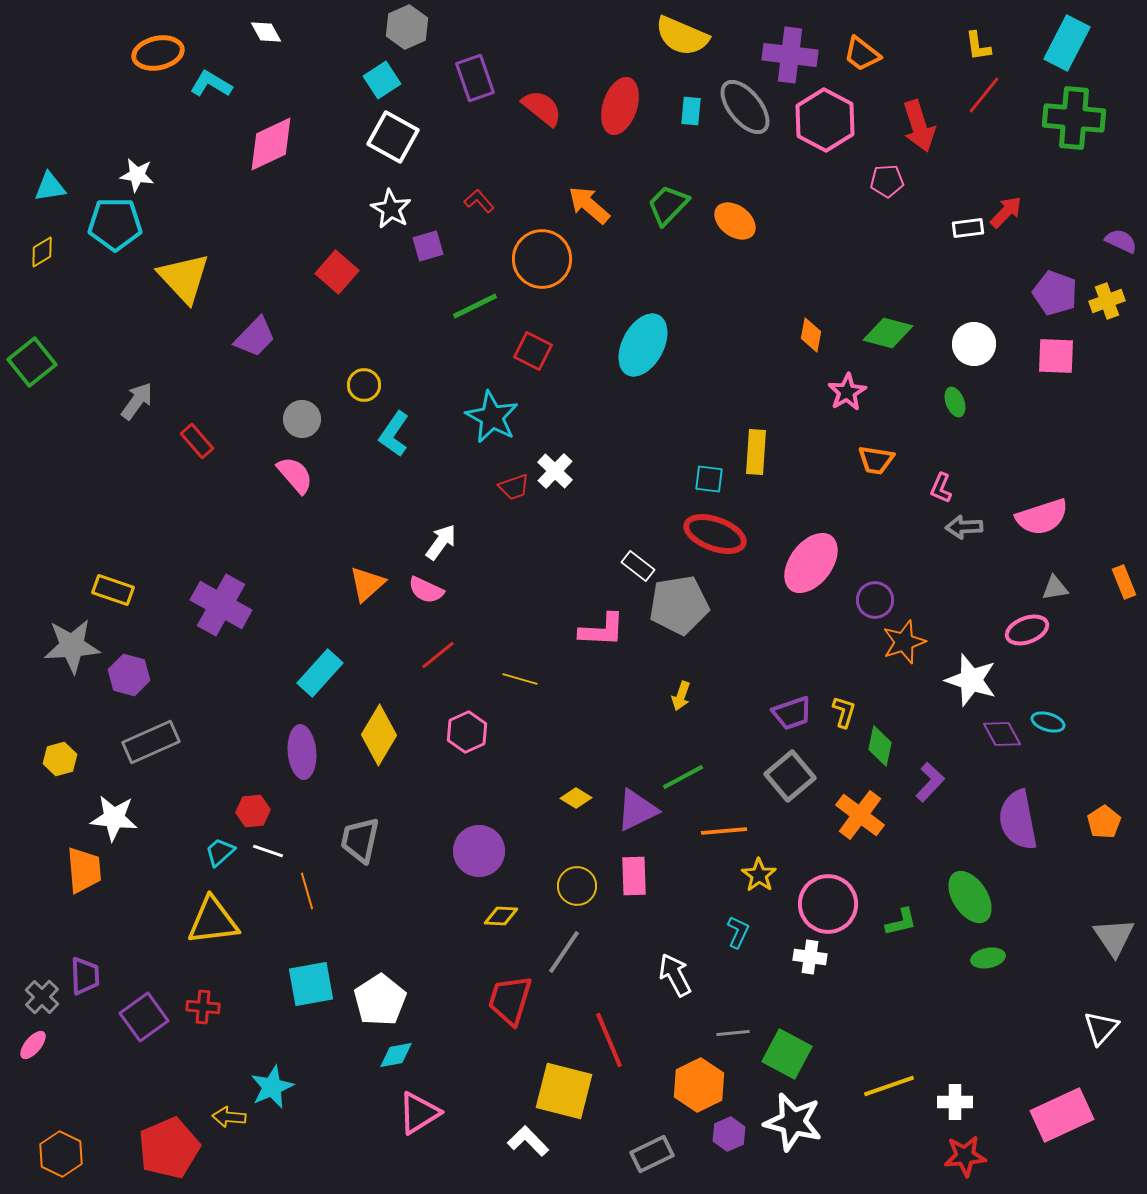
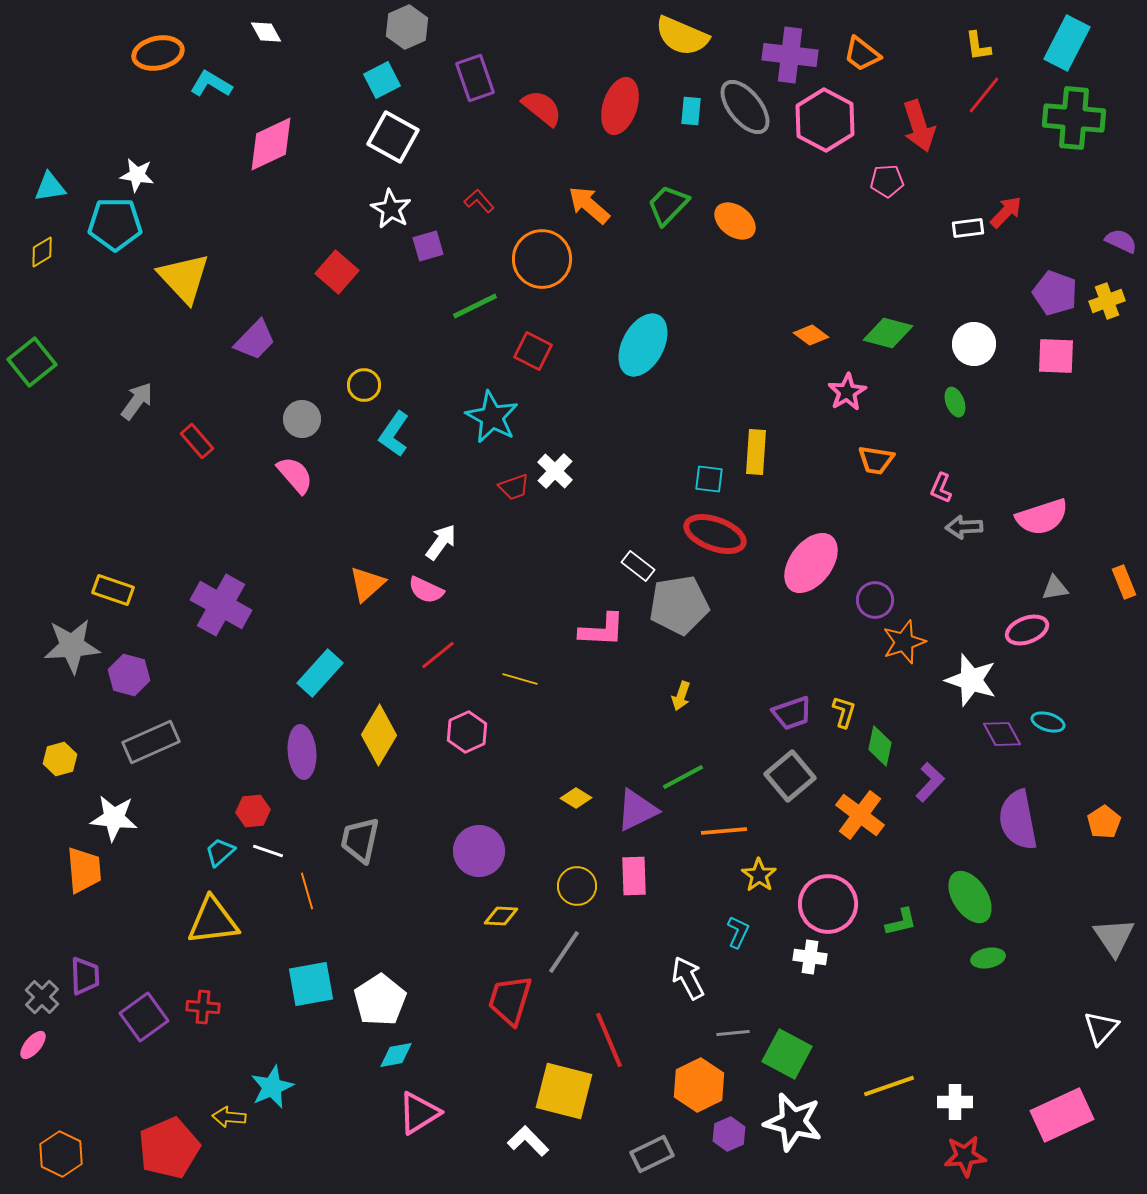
cyan square at (382, 80): rotated 6 degrees clockwise
orange diamond at (811, 335): rotated 64 degrees counterclockwise
purple trapezoid at (255, 337): moved 3 px down
white arrow at (675, 975): moved 13 px right, 3 px down
